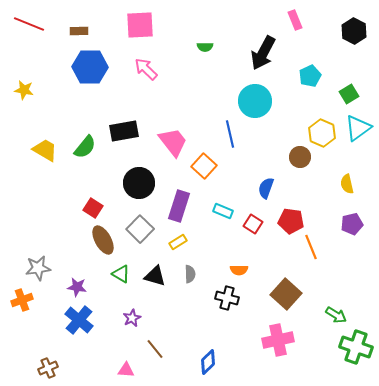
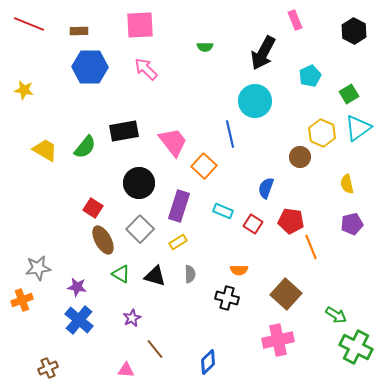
green cross at (356, 347): rotated 8 degrees clockwise
